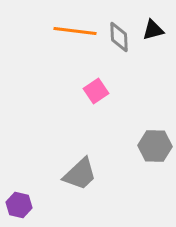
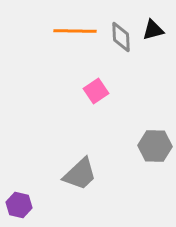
orange line: rotated 6 degrees counterclockwise
gray diamond: moved 2 px right
